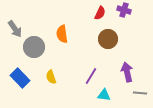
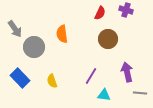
purple cross: moved 2 px right
yellow semicircle: moved 1 px right, 4 px down
